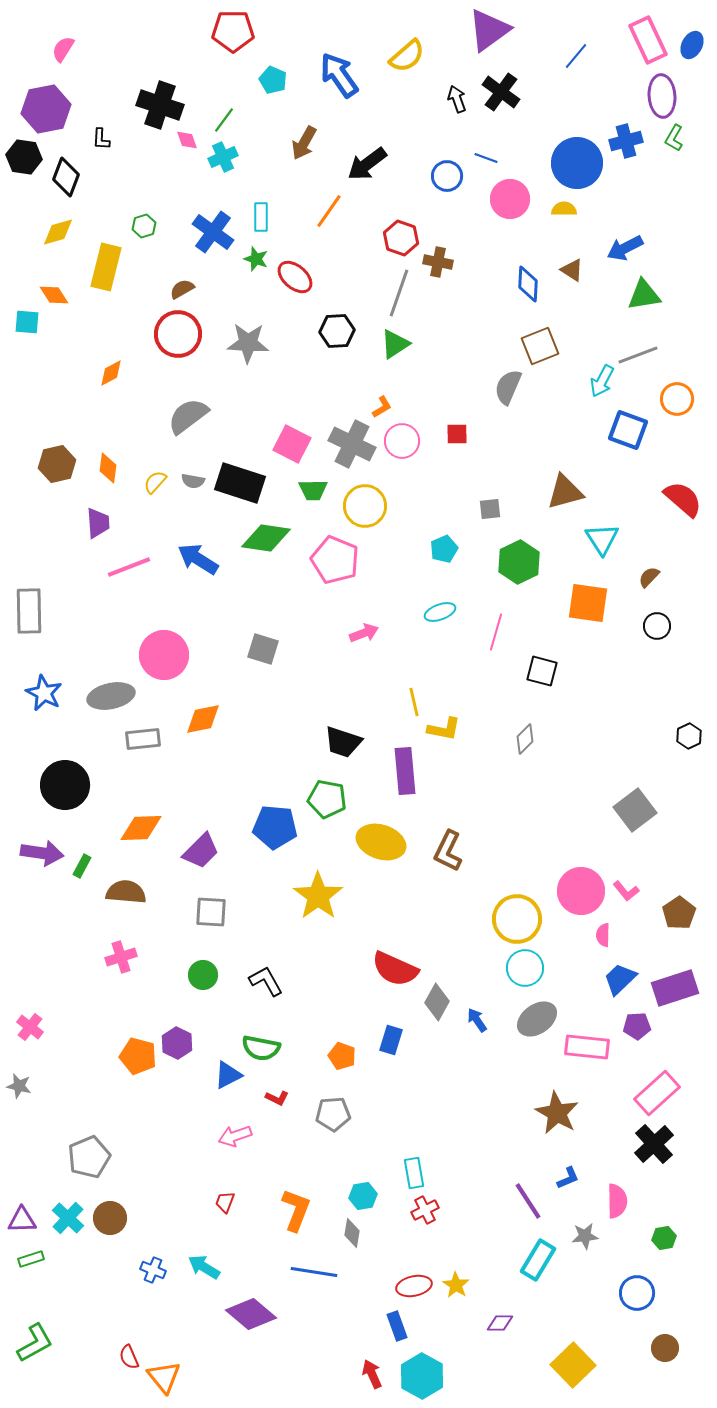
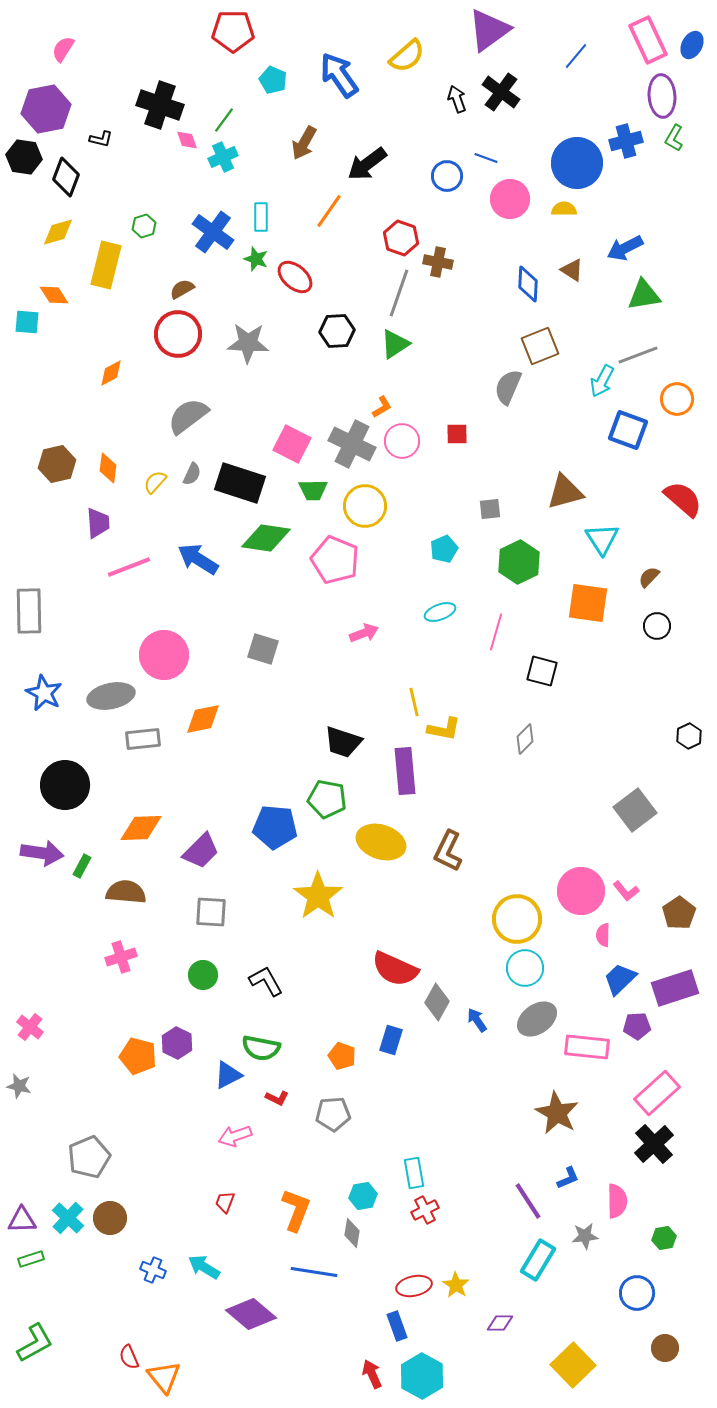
black L-shape at (101, 139): rotated 80 degrees counterclockwise
yellow rectangle at (106, 267): moved 2 px up
gray semicircle at (193, 481): moved 1 px left, 7 px up; rotated 75 degrees counterclockwise
